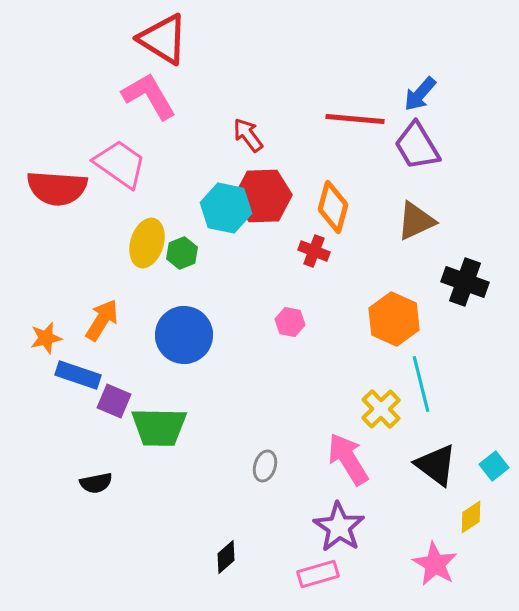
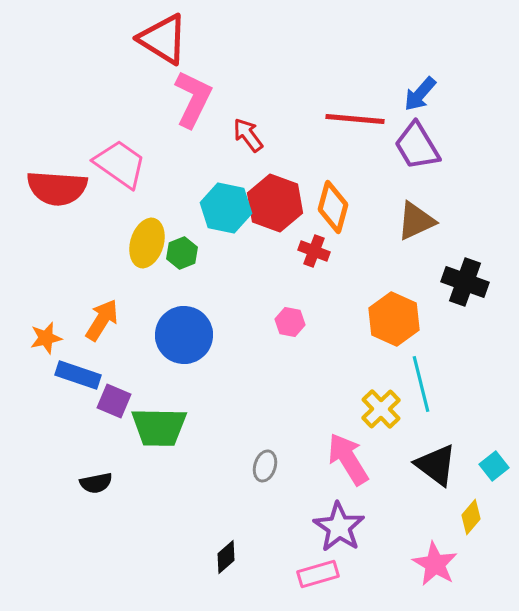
pink L-shape: moved 44 px right, 3 px down; rotated 56 degrees clockwise
red hexagon: moved 12 px right, 7 px down; rotated 22 degrees clockwise
yellow diamond: rotated 16 degrees counterclockwise
